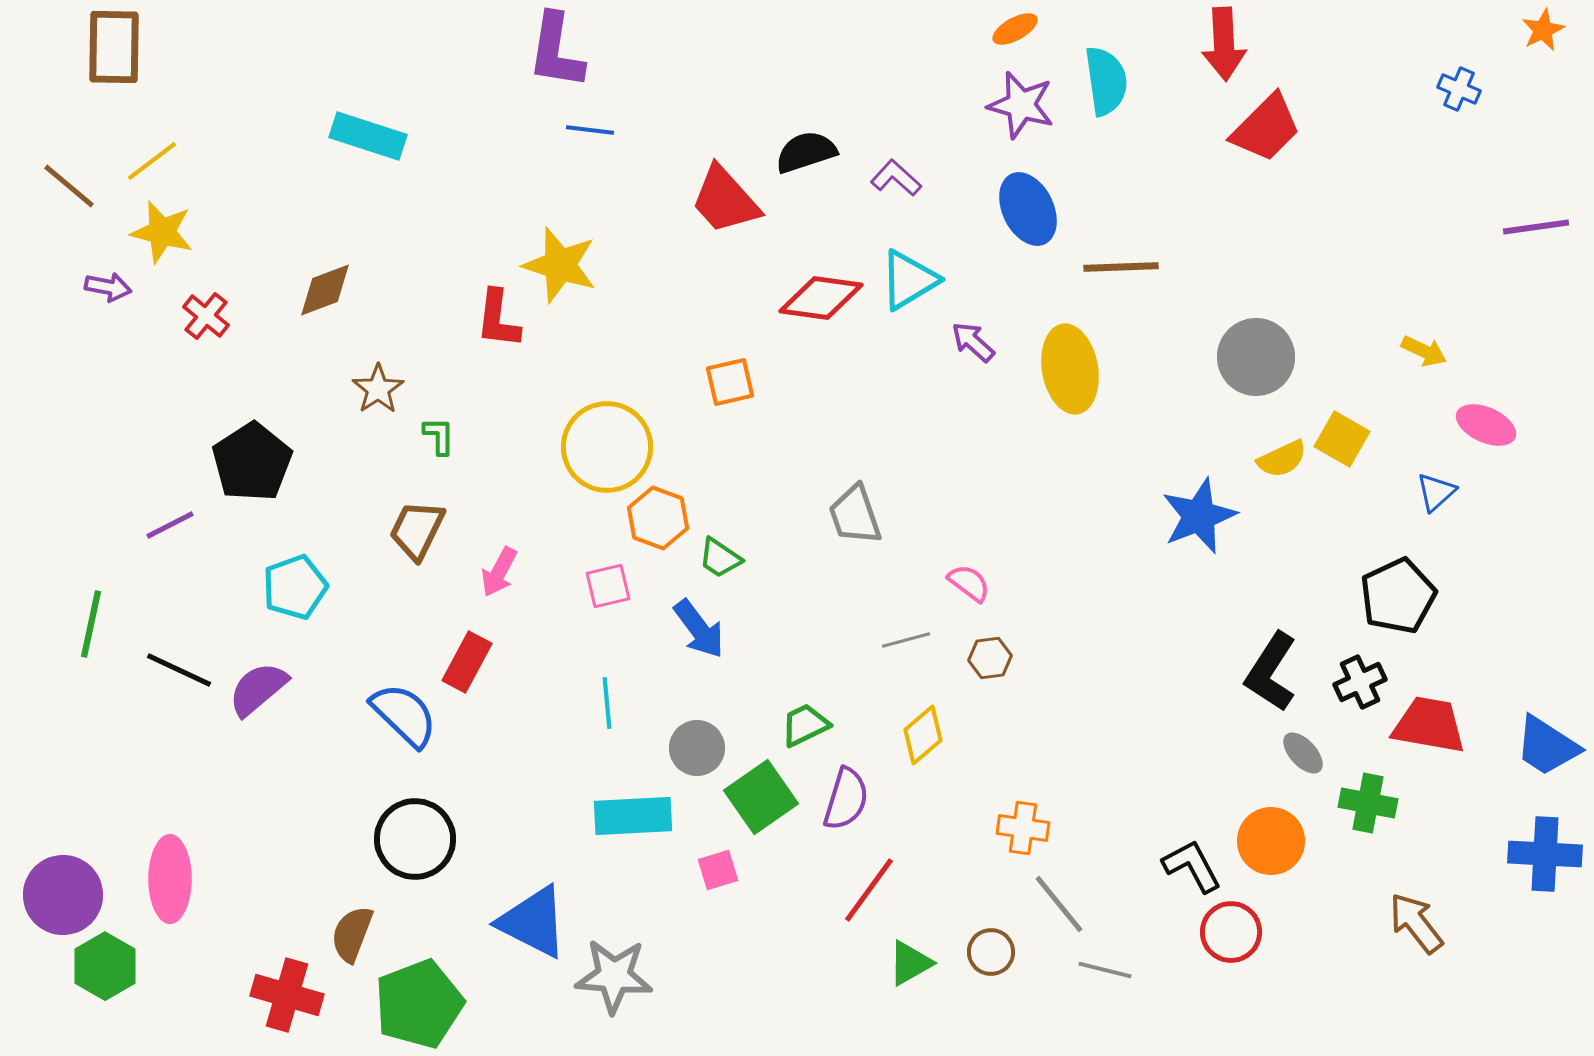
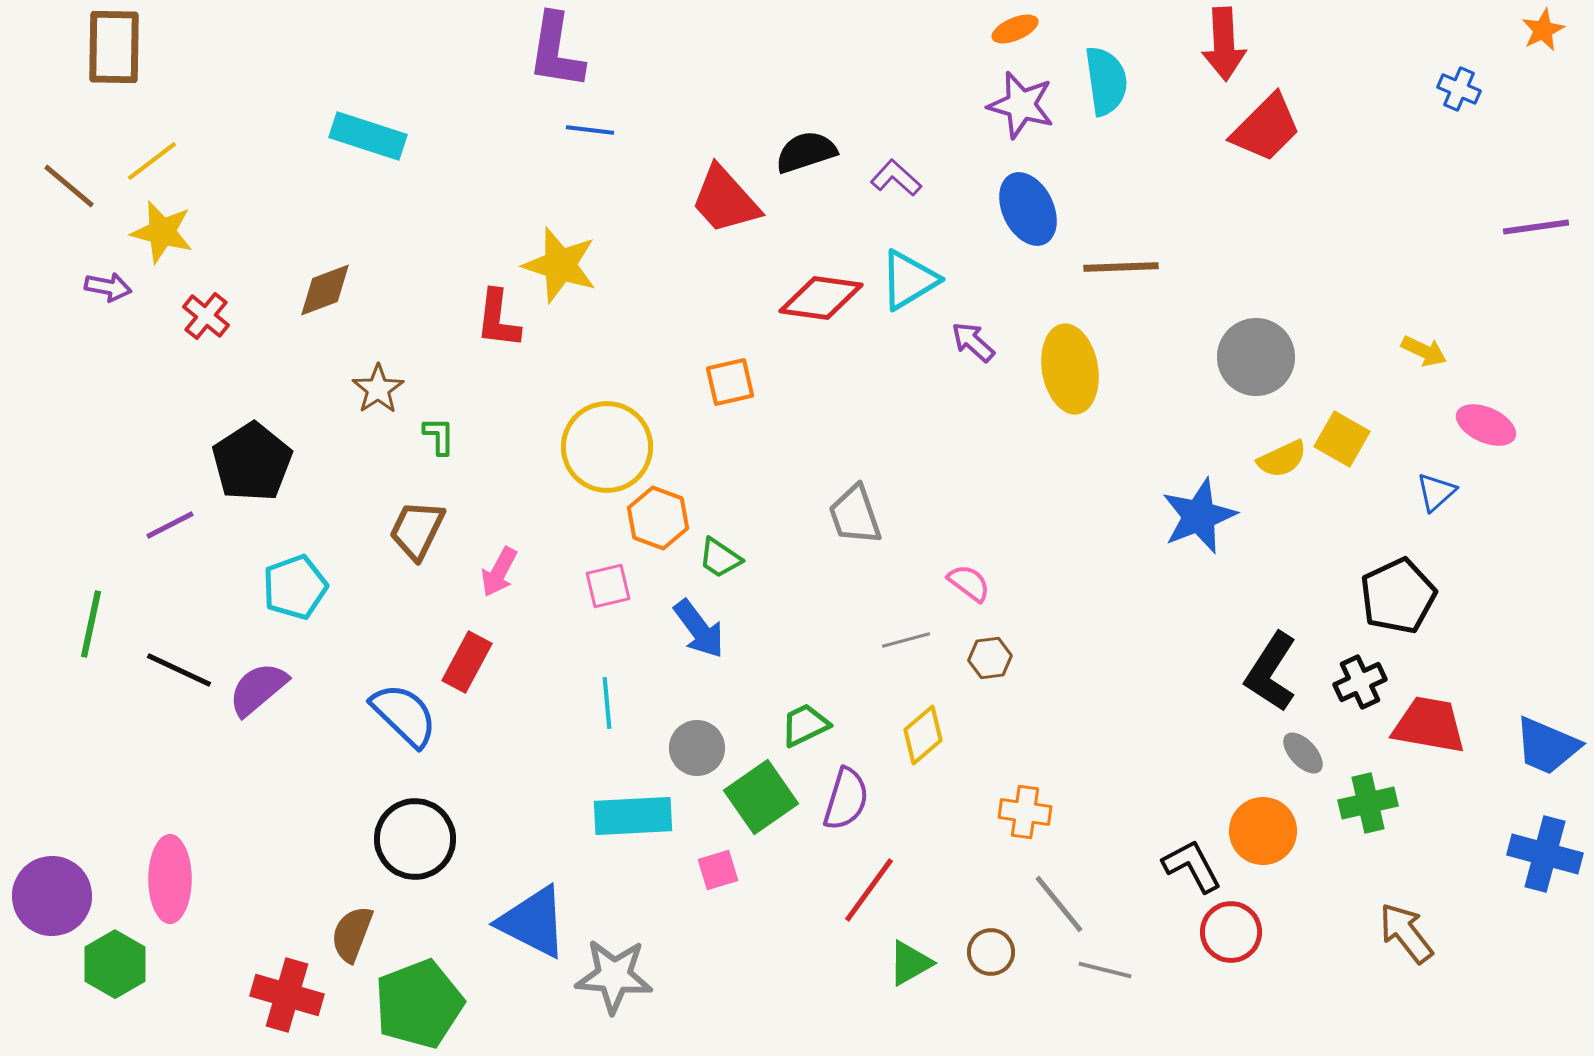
orange ellipse at (1015, 29): rotated 6 degrees clockwise
blue trapezoid at (1547, 746): rotated 10 degrees counterclockwise
green cross at (1368, 803): rotated 24 degrees counterclockwise
orange cross at (1023, 828): moved 2 px right, 16 px up
orange circle at (1271, 841): moved 8 px left, 10 px up
blue cross at (1545, 854): rotated 12 degrees clockwise
purple circle at (63, 895): moved 11 px left, 1 px down
brown arrow at (1416, 923): moved 10 px left, 10 px down
green hexagon at (105, 966): moved 10 px right, 2 px up
